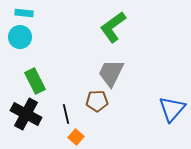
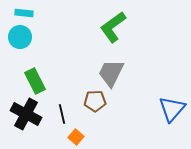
brown pentagon: moved 2 px left
black line: moved 4 px left
